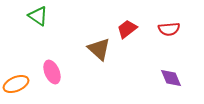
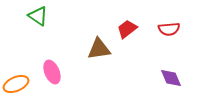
brown triangle: rotated 50 degrees counterclockwise
